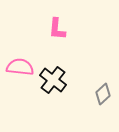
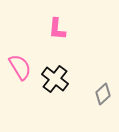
pink semicircle: rotated 52 degrees clockwise
black cross: moved 2 px right, 1 px up
